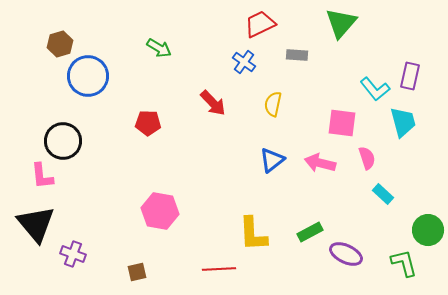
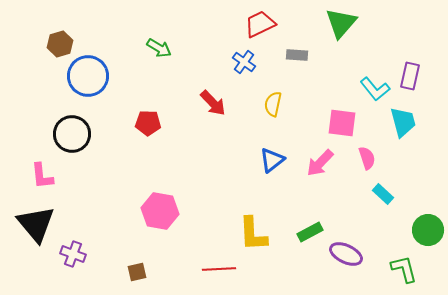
black circle: moved 9 px right, 7 px up
pink arrow: rotated 60 degrees counterclockwise
green L-shape: moved 6 px down
